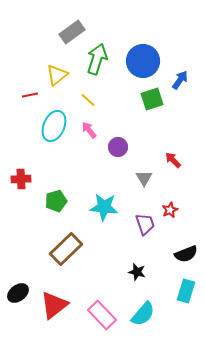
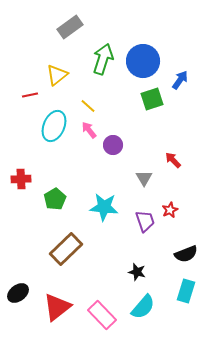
gray rectangle: moved 2 px left, 5 px up
green arrow: moved 6 px right
yellow line: moved 6 px down
purple circle: moved 5 px left, 2 px up
green pentagon: moved 1 px left, 2 px up; rotated 15 degrees counterclockwise
purple trapezoid: moved 3 px up
red triangle: moved 3 px right, 2 px down
cyan semicircle: moved 7 px up
